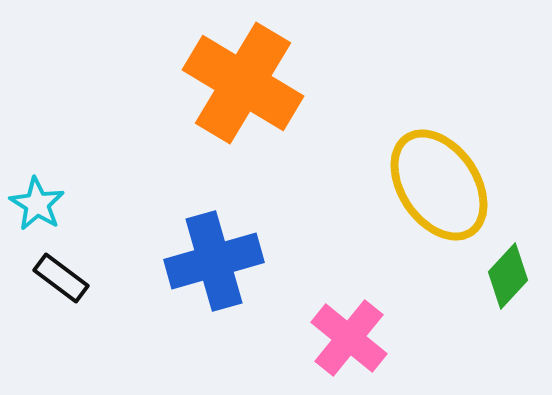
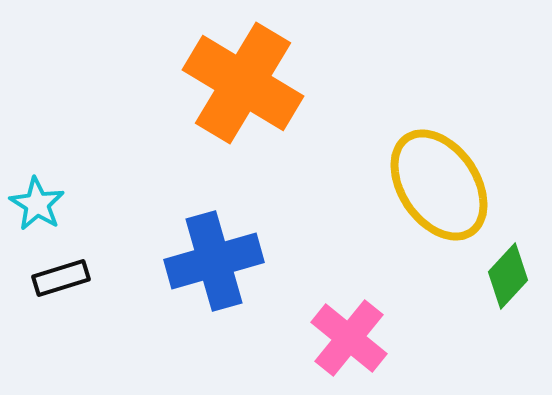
black rectangle: rotated 54 degrees counterclockwise
